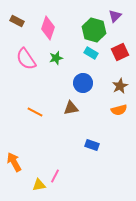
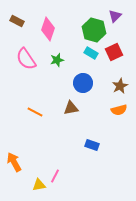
pink diamond: moved 1 px down
red square: moved 6 px left
green star: moved 1 px right, 2 px down
